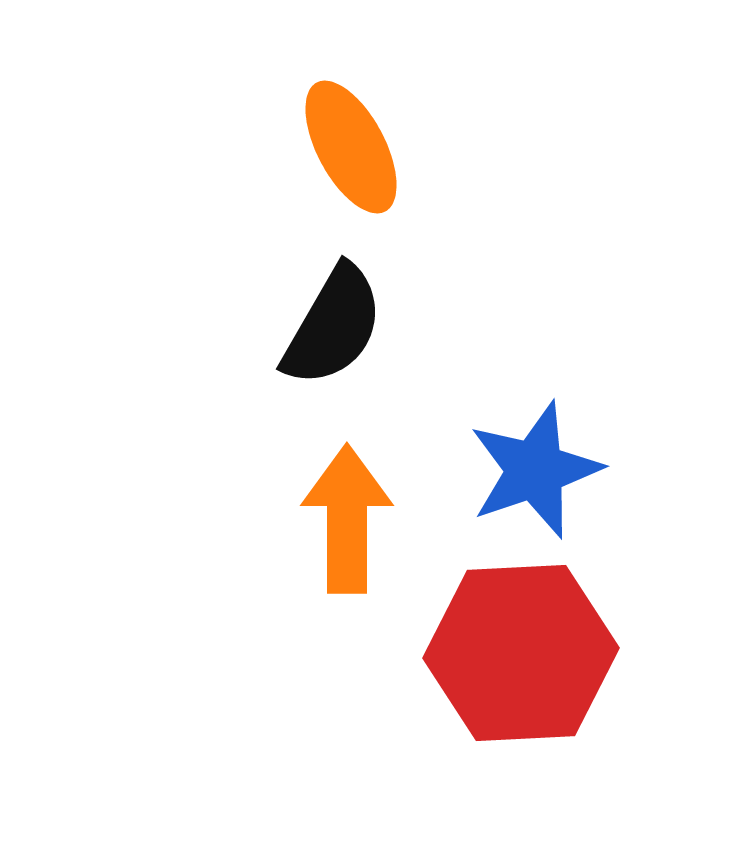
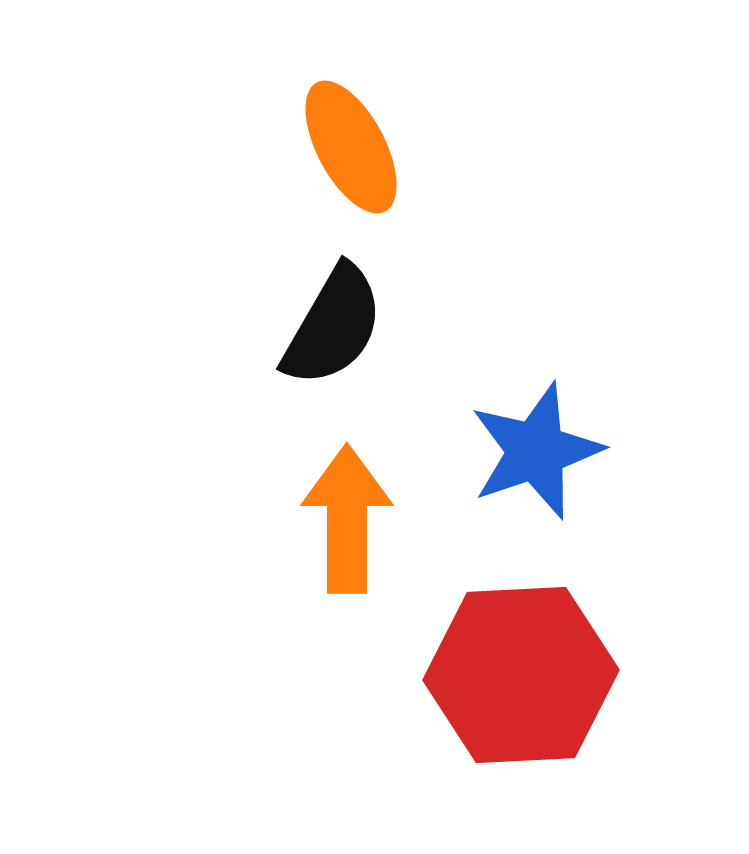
blue star: moved 1 px right, 19 px up
red hexagon: moved 22 px down
